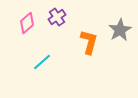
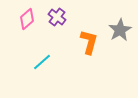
purple cross: rotated 18 degrees counterclockwise
pink diamond: moved 4 px up
